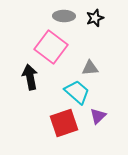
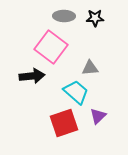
black star: rotated 18 degrees clockwise
black arrow: moved 2 px right, 1 px up; rotated 95 degrees clockwise
cyan trapezoid: moved 1 px left
